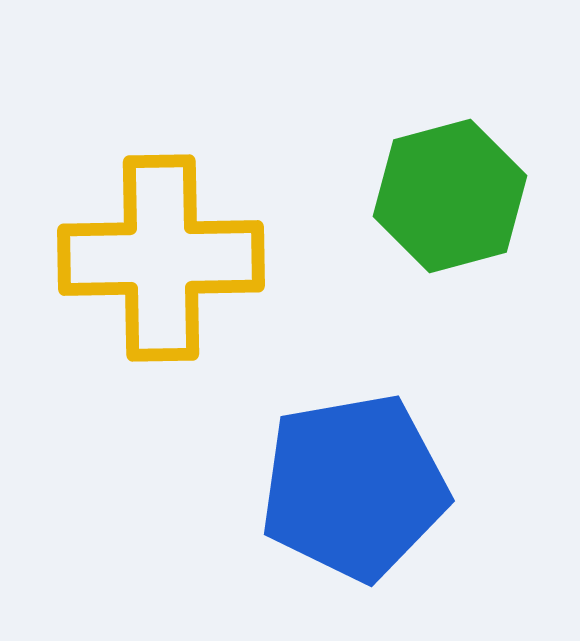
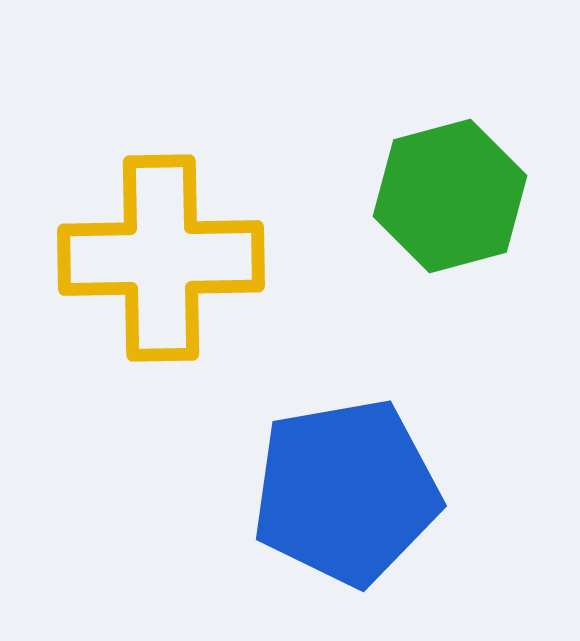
blue pentagon: moved 8 px left, 5 px down
